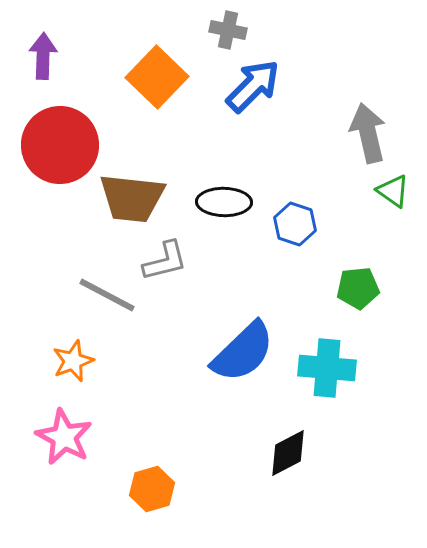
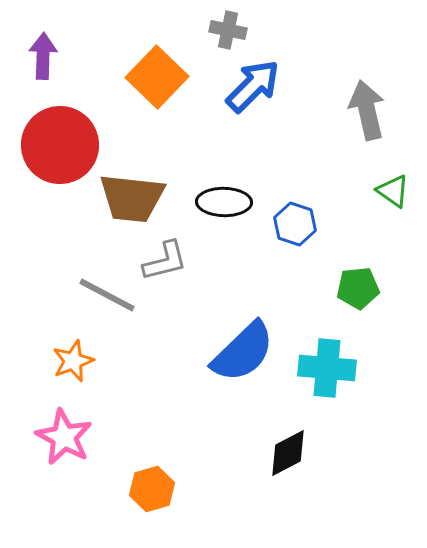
gray arrow: moved 1 px left, 23 px up
